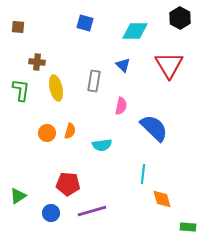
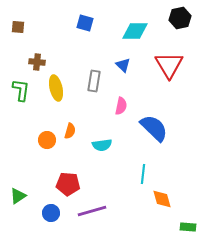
black hexagon: rotated 20 degrees clockwise
orange circle: moved 7 px down
